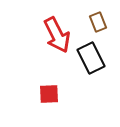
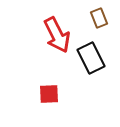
brown rectangle: moved 1 px right, 4 px up
